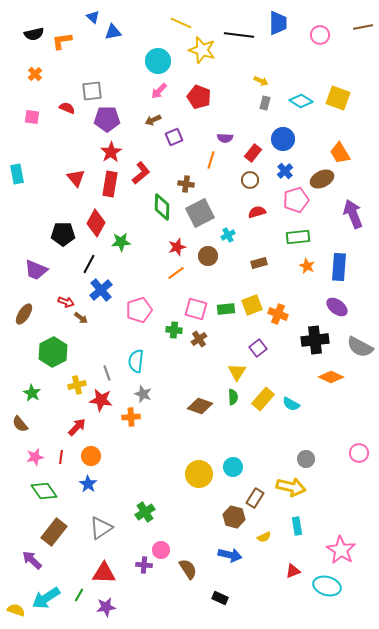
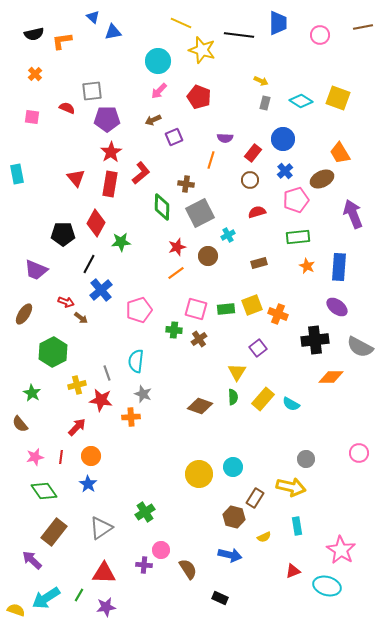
orange diamond at (331, 377): rotated 25 degrees counterclockwise
